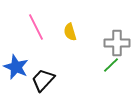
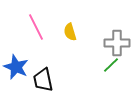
black trapezoid: rotated 55 degrees counterclockwise
